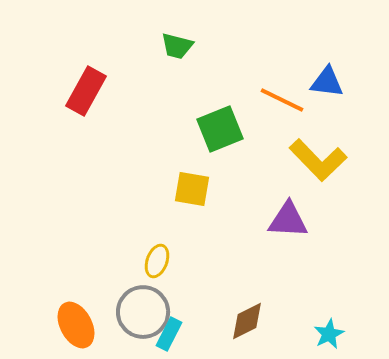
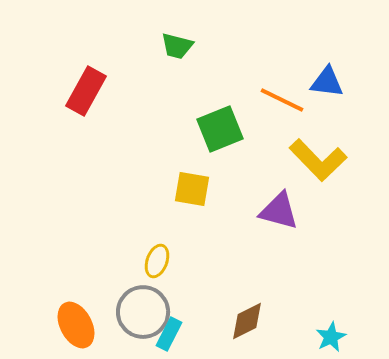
purple triangle: moved 9 px left, 9 px up; rotated 12 degrees clockwise
cyan star: moved 2 px right, 3 px down
